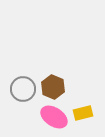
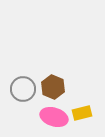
yellow rectangle: moved 1 px left
pink ellipse: rotated 16 degrees counterclockwise
